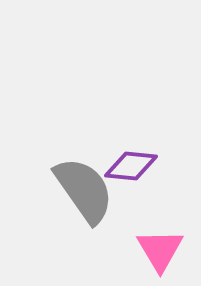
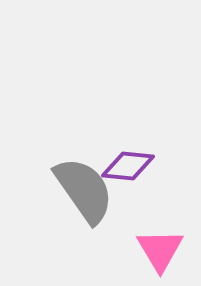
purple diamond: moved 3 px left
